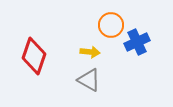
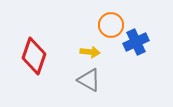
blue cross: moved 1 px left
